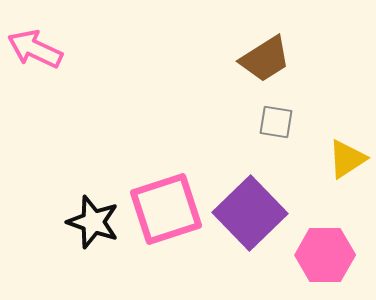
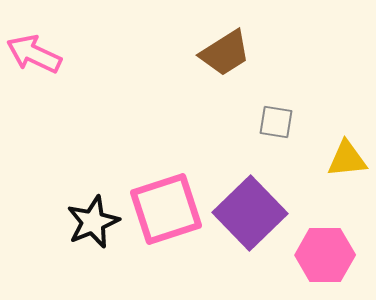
pink arrow: moved 1 px left, 5 px down
brown trapezoid: moved 40 px left, 6 px up
yellow triangle: rotated 27 degrees clockwise
black star: rotated 30 degrees clockwise
